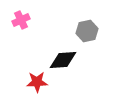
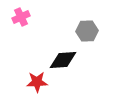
pink cross: moved 3 px up
gray hexagon: rotated 10 degrees clockwise
